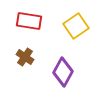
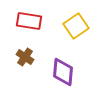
purple diamond: rotated 24 degrees counterclockwise
